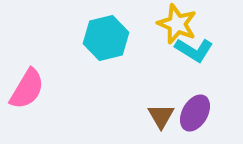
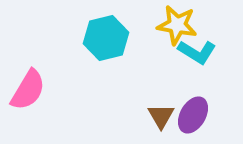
yellow star: moved 1 px down; rotated 12 degrees counterclockwise
cyan L-shape: moved 3 px right, 2 px down
pink semicircle: moved 1 px right, 1 px down
purple ellipse: moved 2 px left, 2 px down
